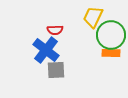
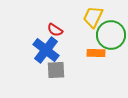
red semicircle: rotated 35 degrees clockwise
orange rectangle: moved 15 px left
